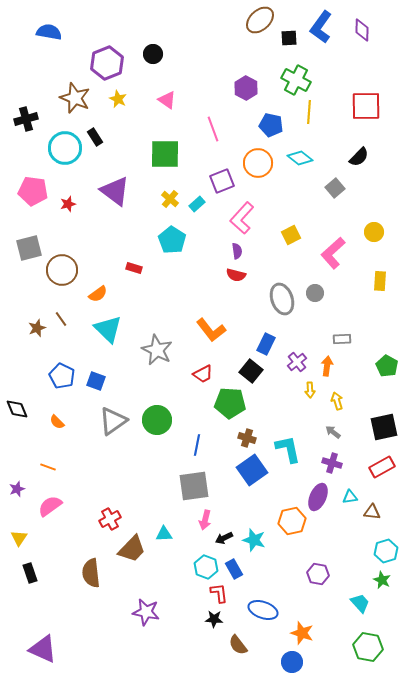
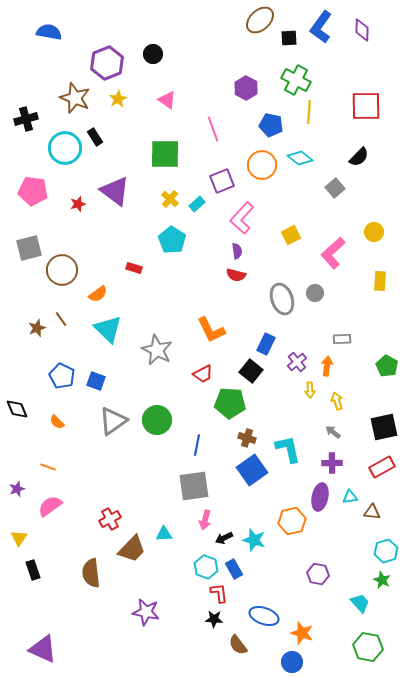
yellow star at (118, 99): rotated 18 degrees clockwise
orange circle at (258, 163): moved 4 px right, 2 px down
red star at (68, 204): moved 10 px right
orange L-shape at (211, 330): rotated 12 degrees clockwise
purple cross at (332, 463): rotated 18 degrees counterclockwise
purple ellipse at (318, 497): moved 2 px right; rotated 12 degrees counterclockwise
black rectangle at (30, 573): moved 3 px right, 3 px up
blue ellipse at (263, 610): moved 1 px right, 6 px down
